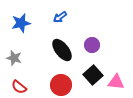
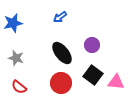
blue star: moved 8 px left
black ellipse: moved 3 px down
gray star: moved 2 px right
black square: rotated 12 degrees counterclockwise
red circle: moved 2 px up
